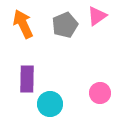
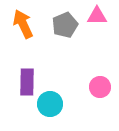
pink triangle: rotated 35 degrees clockwise
purple rectangle: moved 3 px down
pink circle: moved 6 px up
